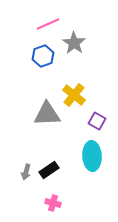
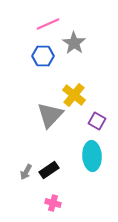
blue hexagon: rotated 20 degrees clockwise
gray triangle: moved 3 px right, 1 px down; rotated 44 degrees counterclockwise
gray arrow: rotated 14 degrees clockwise
